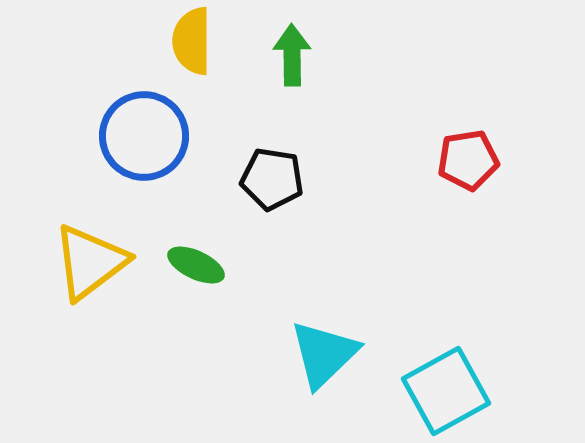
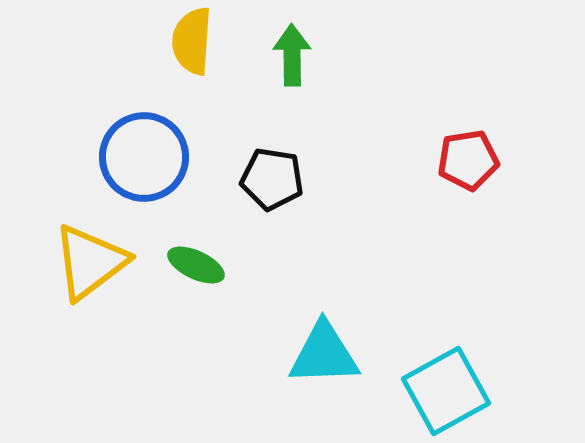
yellow semicircle: rotated 4 degrees clockwise
blue circle: moved 21 px down
cyan triangle: rotated 42 degrees clockwise
